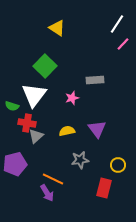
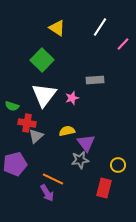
white line: moved 17 px left, 3 px down
green square: moved 3 px left, 6 px up
white triangle: moved 10 px right
purple triangle: moved 11 px left, 14 px down
